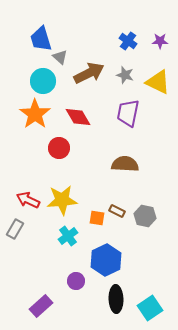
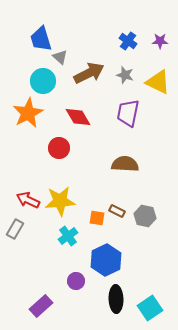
orange star: moved 7 px left, 1 px up; rotated 8 degrees clockwise
yellow star: moved 2 px left, 1 px down
